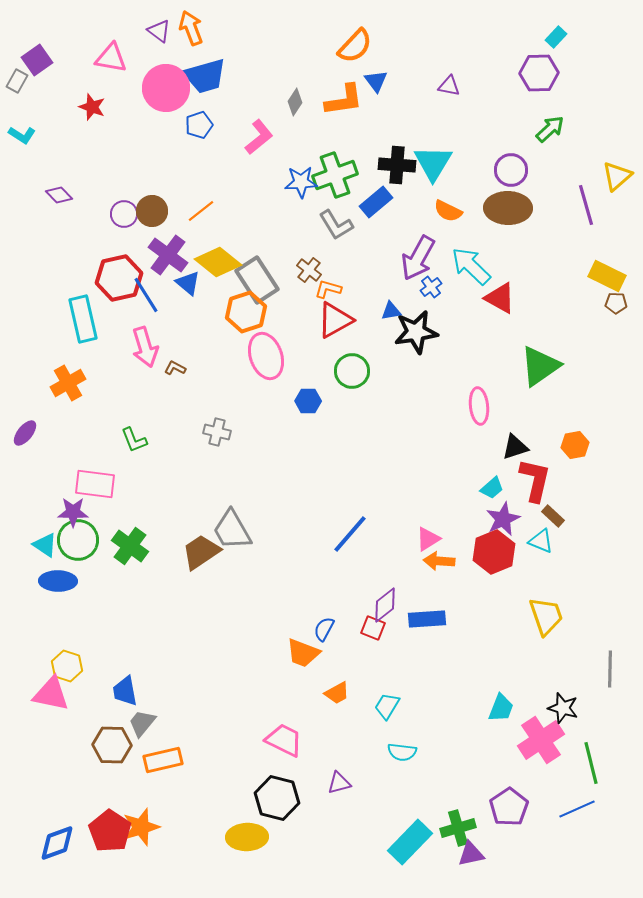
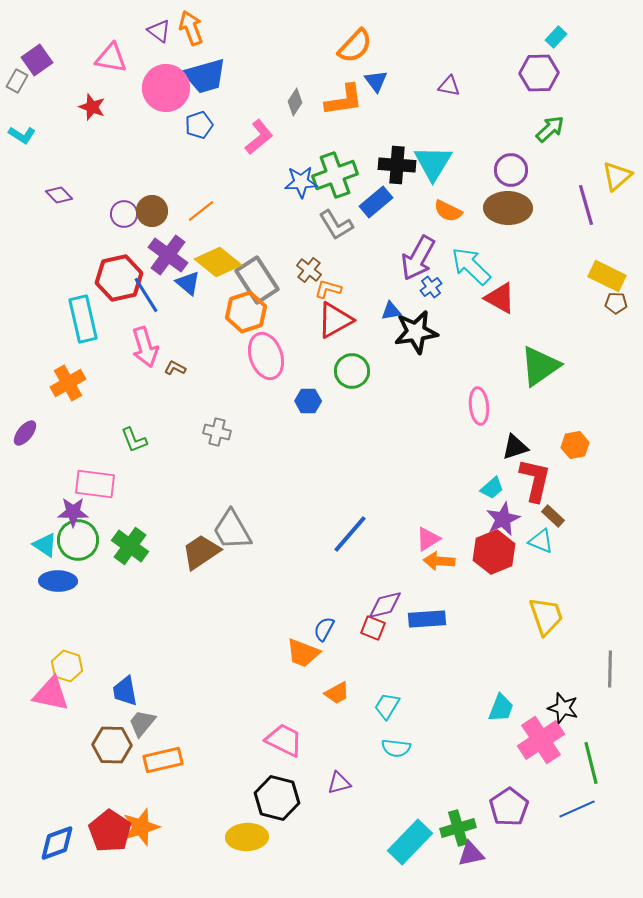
purple diamond at (385, 605): rotated 24 degrees clockwise
cyan semicircle at (402, 752): moved 6 px left, 4 px up
